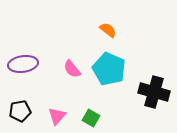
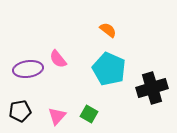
purple ellipse: moved 5 px right, 5 px down
pink semicircle: moved 14 px left, 10 px up
black cross: moved 2 px left, 4 px up; rotated 32 degrees counterclockwise
green square: moved 2 px left, 4 px up
